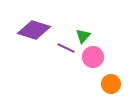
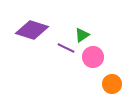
purple diamond: moved 2 px left
green triangle: moved 1 px left, 1 px up; rotated 14 degrees clockwise
orange circle: moved 1 px right
